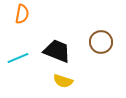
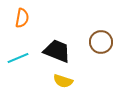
orange semicircle: moved 4 px down
